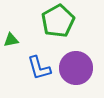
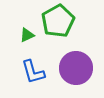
green triangle: moved 16 px right, 5 px up; rotated 14 degrees counterclockwise
blue L-shape: moved 6 px left, 4 px down
